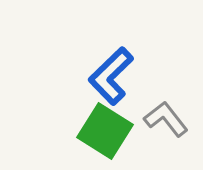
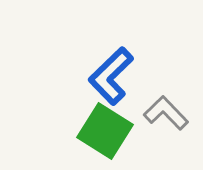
gray L-shape: moved 6 px up; rotated 6 degrees counterclockwise
